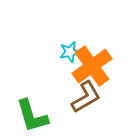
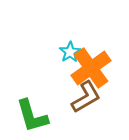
cyan star: rotated 20 degrees counterclockwise
orange cross: moved 1 px left, 2 px down
